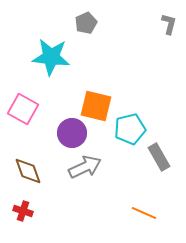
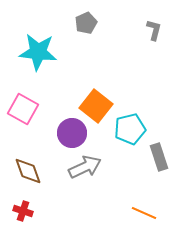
gray L-shape: moved 15 px left, 6 px down
cyan star: moved 13 px left, 5 px up
orange square: rotated 24 degrees clockwise
gray rectangle: rotated 12 degrees clockwise
